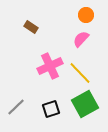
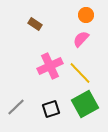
brown rectangle: moved 4 px right, 3 px up
